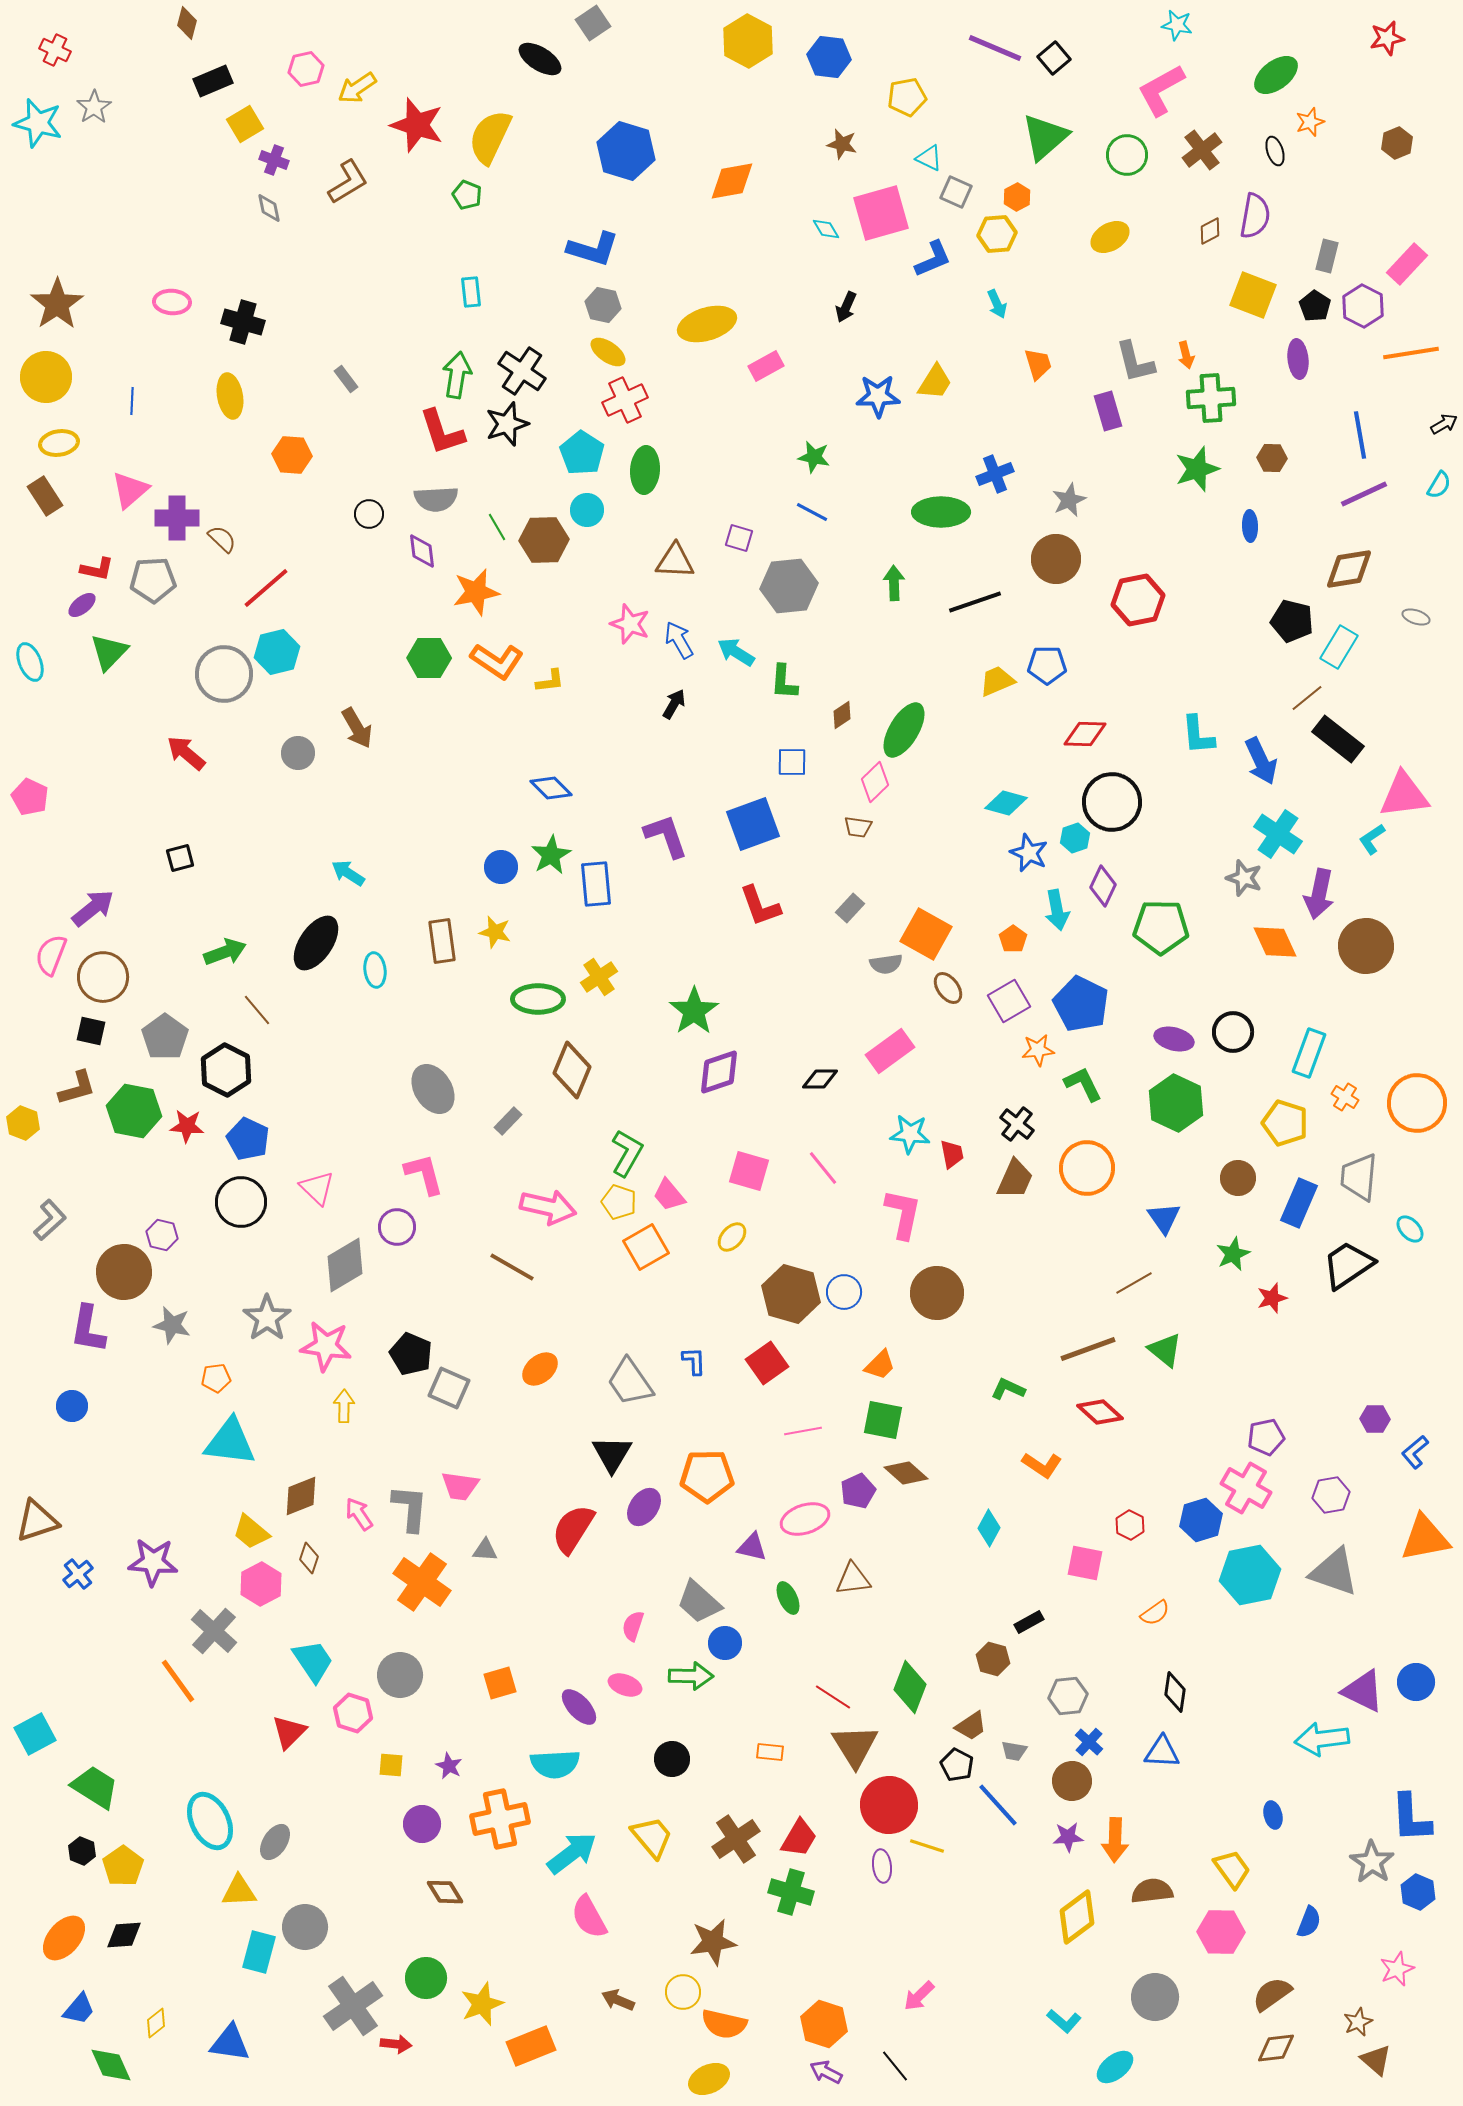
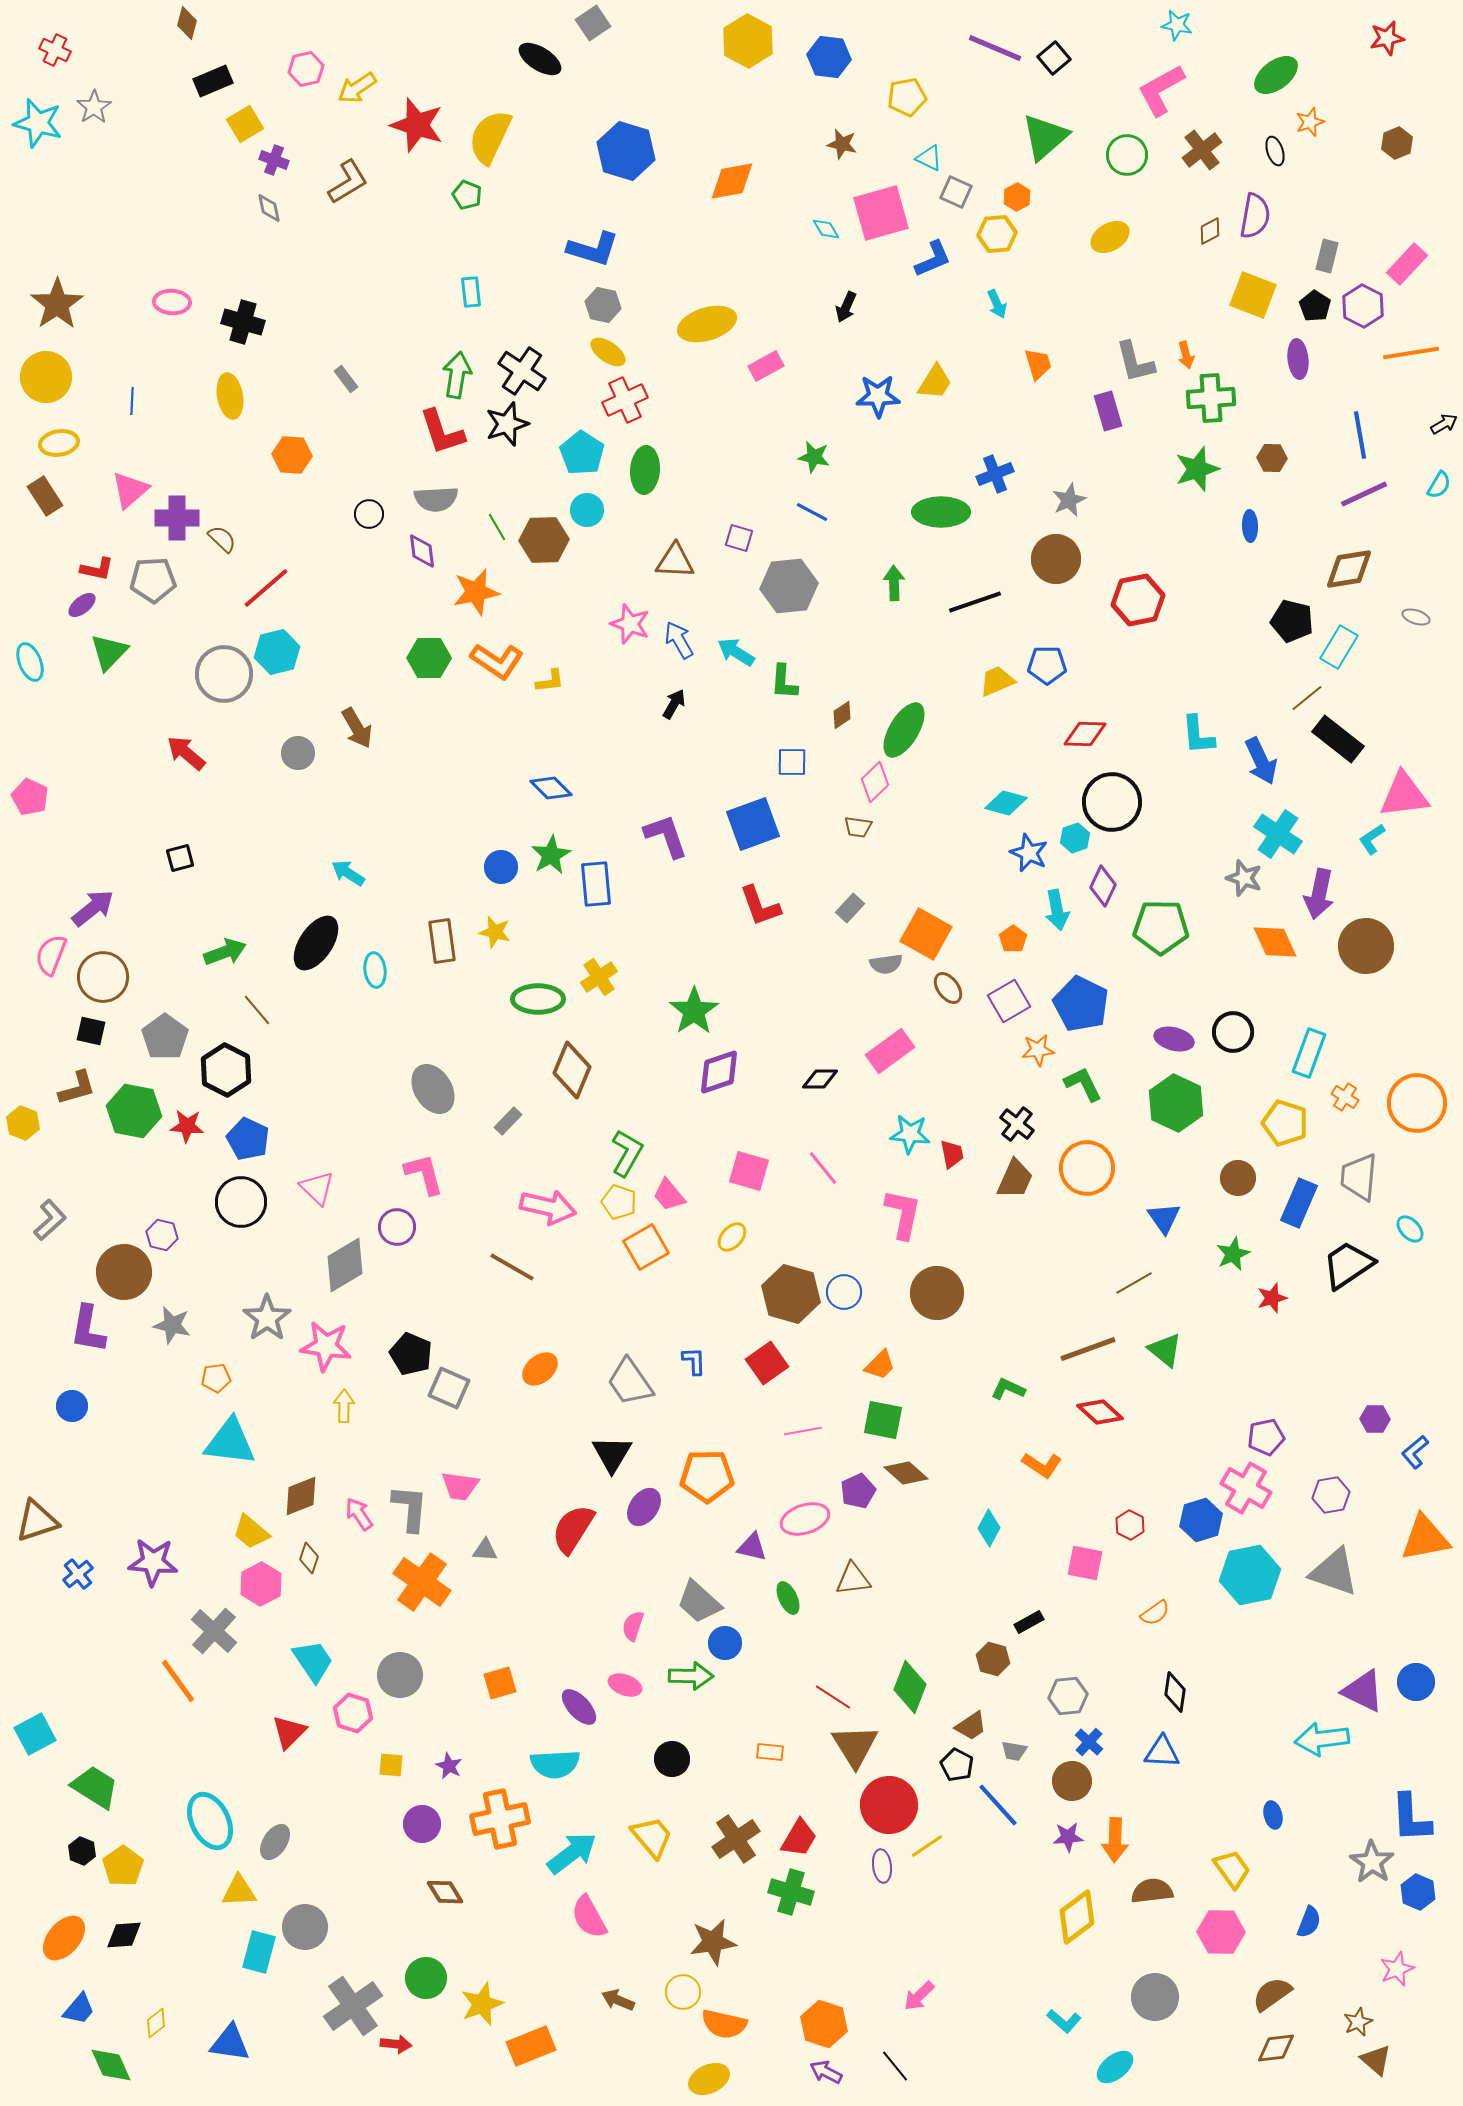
yellow line at (927, 1846): rotated 52 degrees counterclockwise
